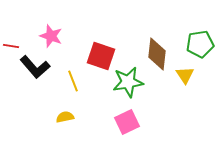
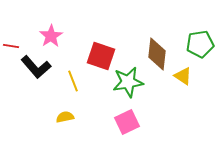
pink star: rotated 20 degrees clockwise
black L-shape: moved 1 px right
yellow triangle: moved 2 px left, 1 px down; rotated 24 degrees counterclockwise
